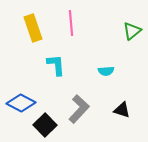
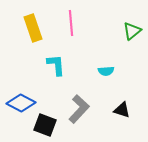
black square: rotated 25 degrees counterclockwise
